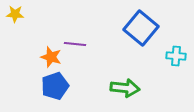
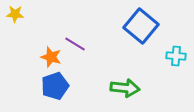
blue square: moved 2 px up
purple line: rotated 25 degrees clockwise
